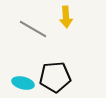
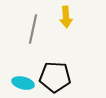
gray line: rotated 72 degrees clockwise
black pentagon: rotated 8 degrees clockwise
